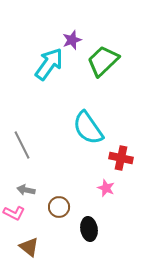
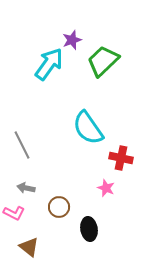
gray arrow: moved 2 px up
